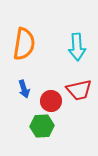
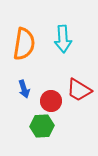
cyan arrow: moved 14 px left, 8 px up
red trapezoid: rotated 44 degrees clockwise
